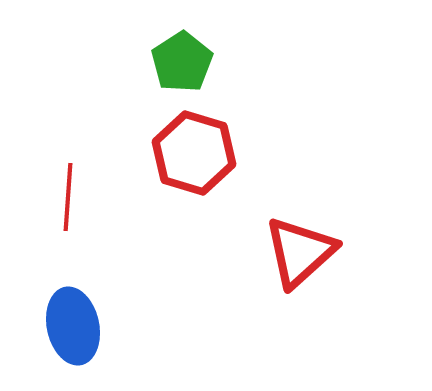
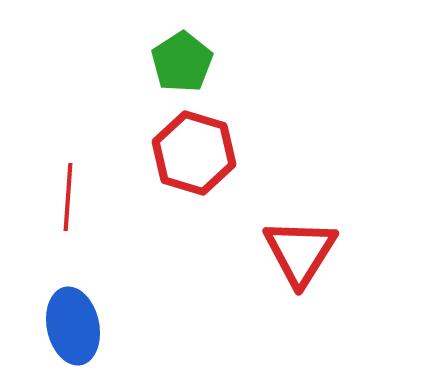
red triangle: rotated 16 degrees counterclockwise
